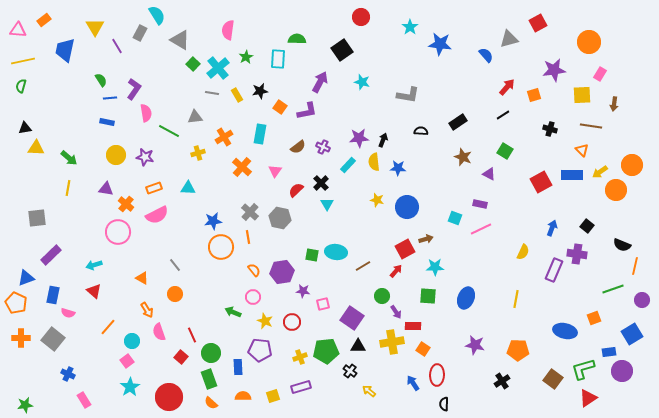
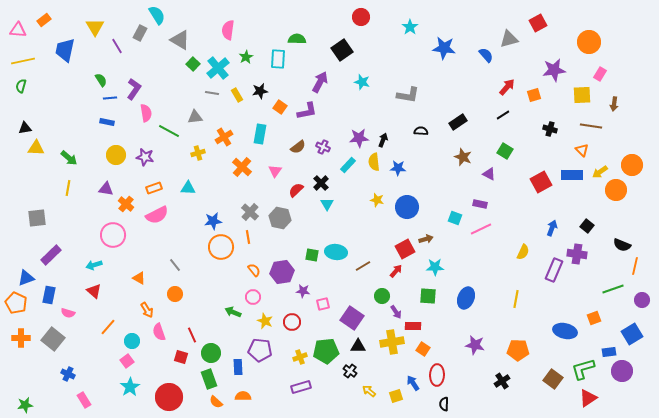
blue star at (440, 44): moved 4 px right, 4 px down
pink circle at (118, 232): moved 5 px left, 3 px down
orange triangle at (142, 278): moved 3 px left
blue rectangle at (53, 295): moved 4 px left
red square at (181, 357): rotated 24 degrees counterclockwise
yellow square at (273, 396): moved 123 px right
orange semicircle at (211, 403): moved 5 px right, 1 px up
